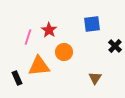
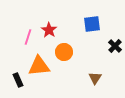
black rectangle: moved 1 px right, 2 px down
